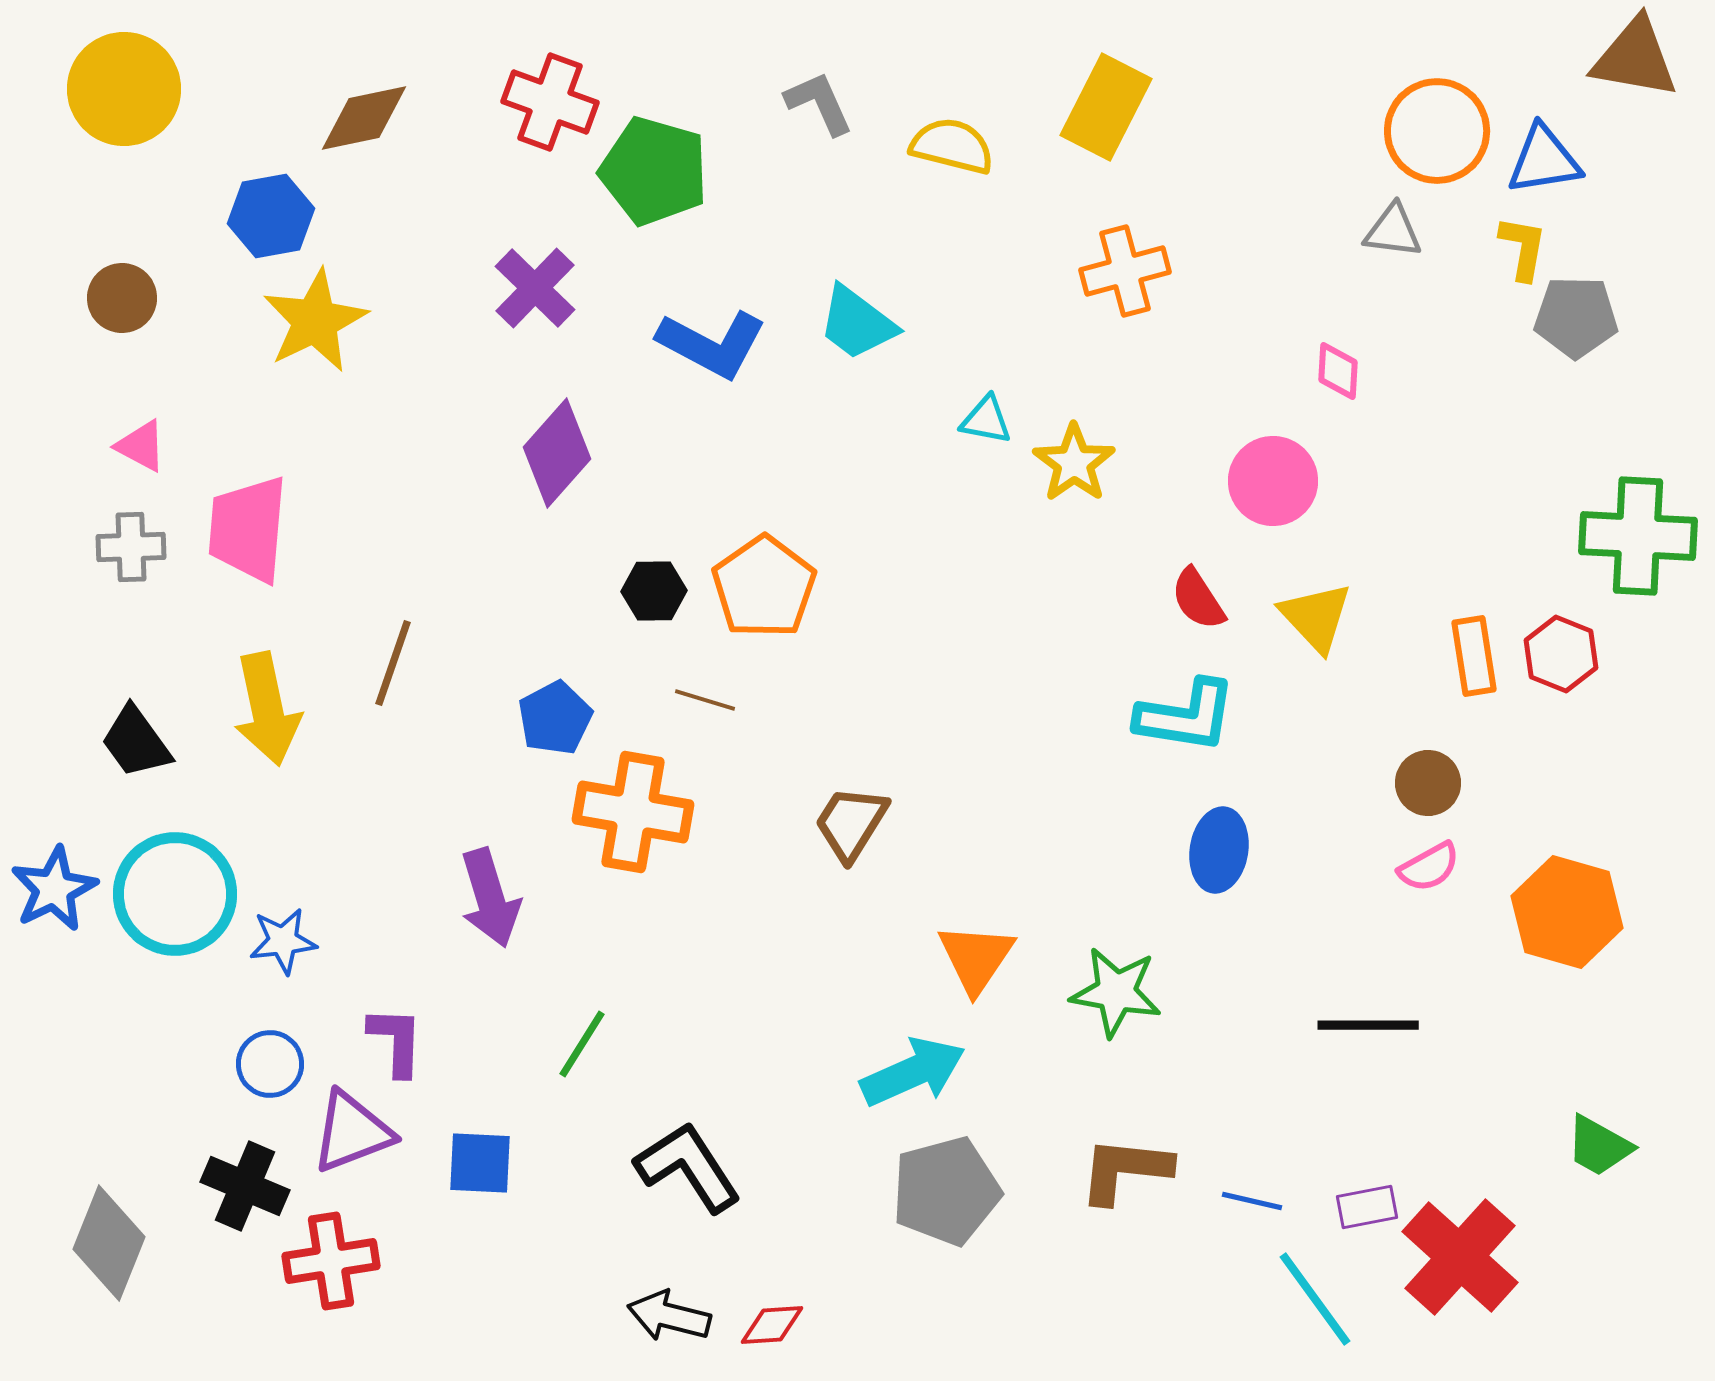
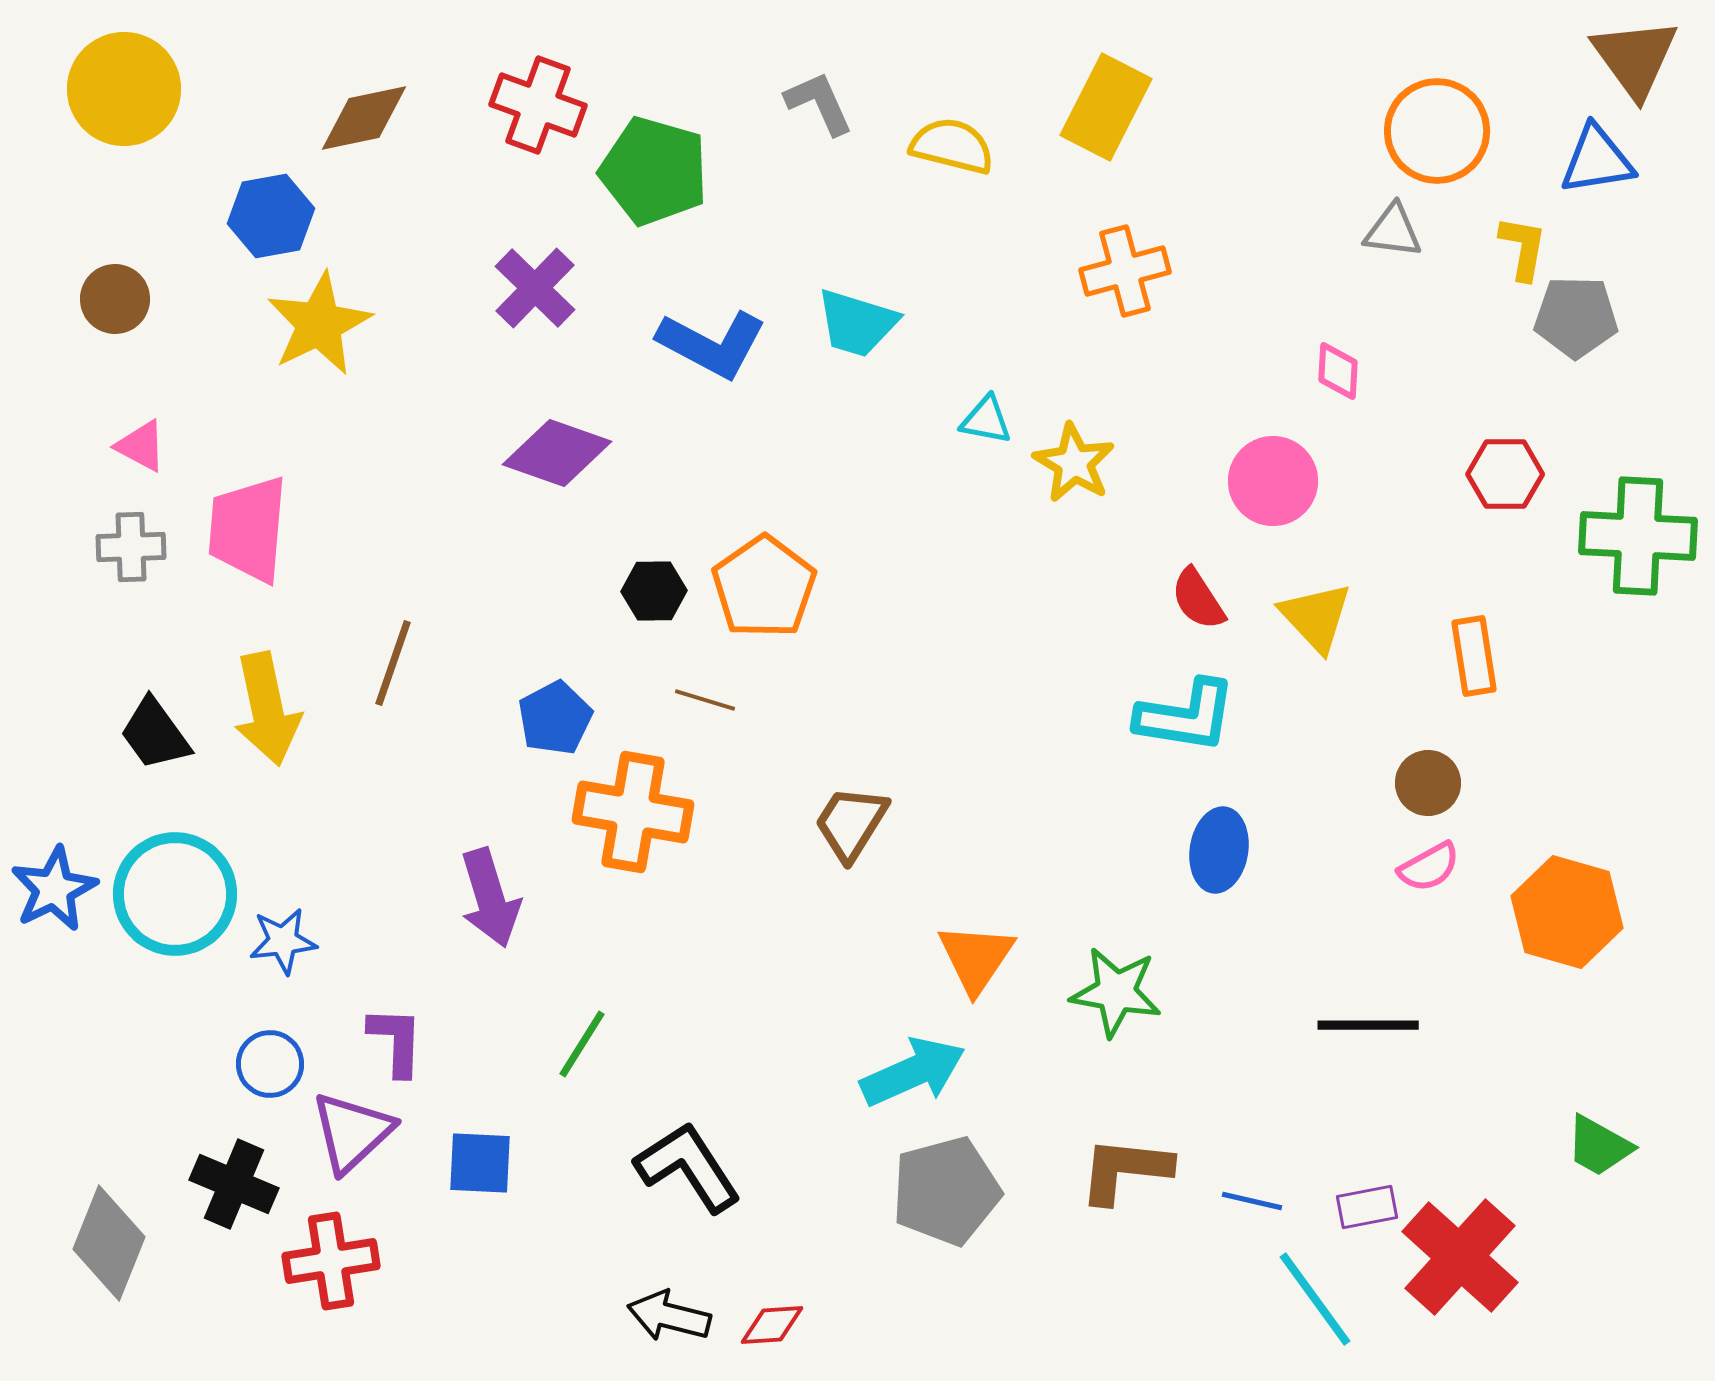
brown triangle at (1635, 58): rotated 44 degrees clockwise
red cross at (550, 102): moved 12 px left, 3 px down
blue triangle at (1544, 160): moved 53 px right
brown circle at (122, 298): moved 7 px left, 1 px down
yellow star at (315, 321): moved 4 px right, 3 px down
cyan trapezoid at (857, 323): rotated 20 degrees counterclockwise
purple diamond at (557, 453): rotated 68 degrees clockwise
yellow star at (1074, 463): rotated 6 degrees counterclockwise
red hexagon at (1561, 654): moved 56 px left, 180 px up; rotated 22 degrees counterclockwise
black trapezoid at (136, 742): moved 19 px right, 8 px up
purple triangle at (352, 1132): rotated 22 degrees counterclockwise
black cross at (245, 1186): moved 11 px left, 2 px up
